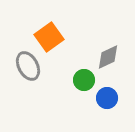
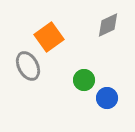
gray diamond: moved 32 px up
